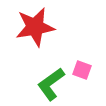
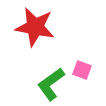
red star: rotated 21 degrees clockwise
